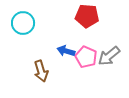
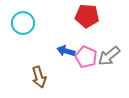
brown arrow: moved 2 px left, 6 px down
